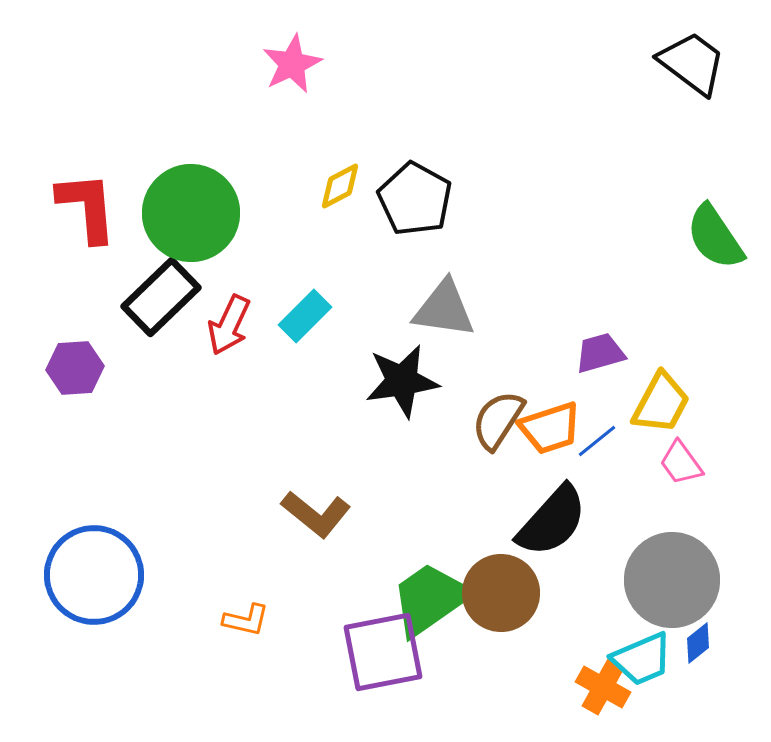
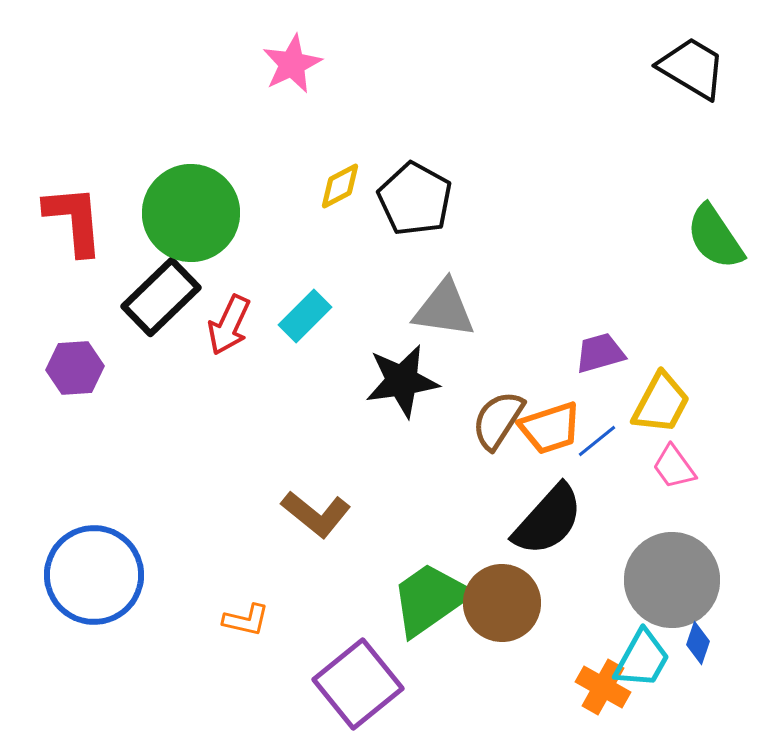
black trapezoid: moved 5 px down; rotated 6 degrees counterclockwise
red L-shape: moved 13 px left, 13 px down
pink trapezoid: moved 7 px left, 4 px down
black semicircle: moved 4 px left, 1 px up
brown circle: moved 1 px right, 10 px down
blue diamond: rotated 33 degrees counterclockwise
purple square: moved 25 px left, 32 px down; rotated 28 degrees counterclockwise
cyan trapezoid: rotated 38 degrees counterclockwise
